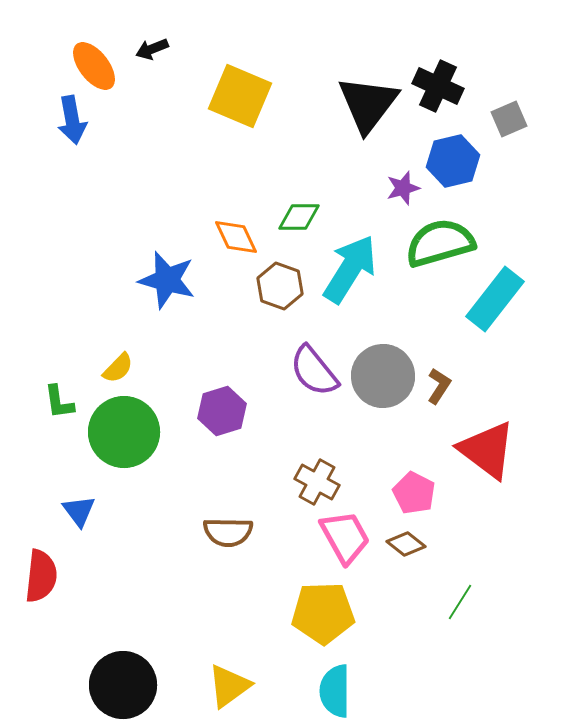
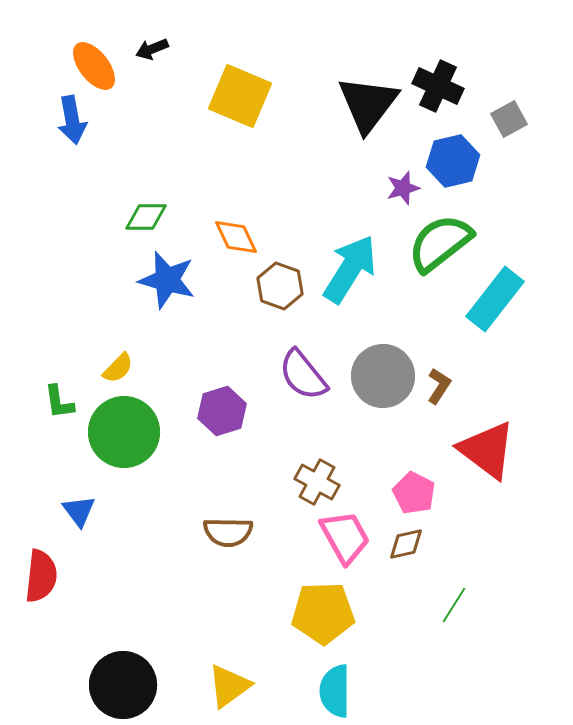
gray square: rotated 6 degrees counterclockwise
green diamond: moved 153 px left
green semicircle: rotated 22 degrees counterclockwise
purple semicircle: moved 11 px left, 4 px down
brown diamond: rotated 51 degrees counterclockwise
green line: moved 6 px left, 3 px down
